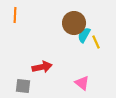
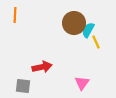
cyan semicircle: moved 4 px right, 5 px up
pink triangle: rotated 28 degrees clockwise
